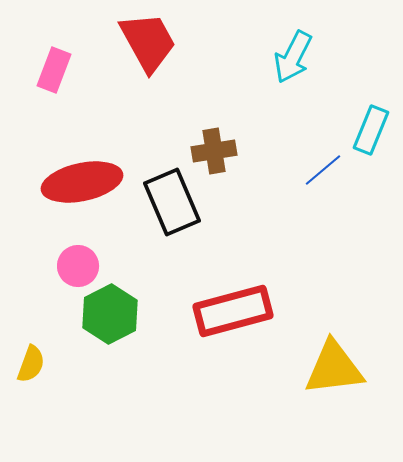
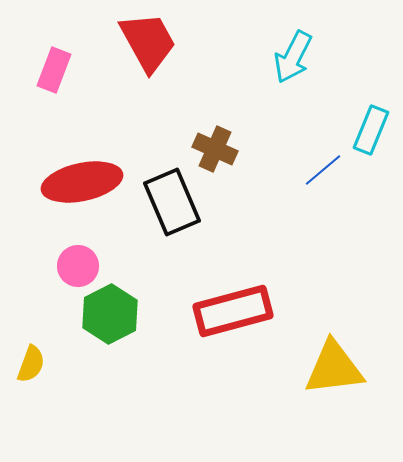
brown cross: moved 1 px right, 2 px up; rotated 33 degrees clockwise
